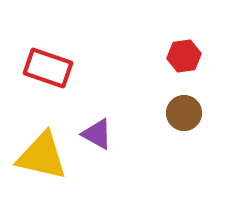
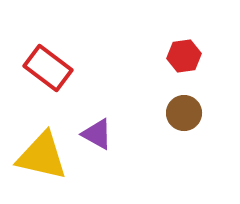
red rectangle: rotated 18 degrees clockwise
